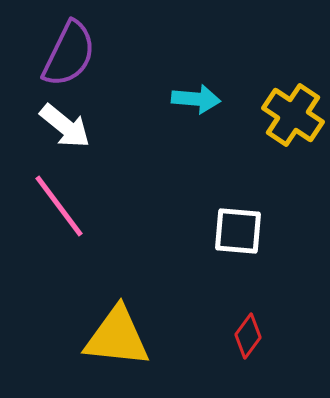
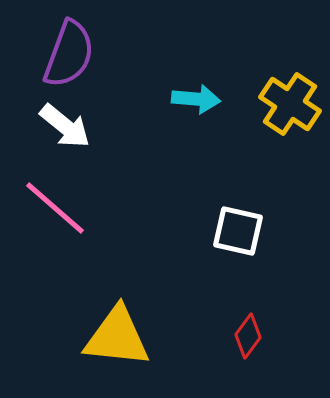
purple semicircle: rotated 6 degrees counterclockwise
yellow cross: moved 3 px left, 11 px up
pink line: moved 4 px left, 2 px down; rotated 12 degrees counterclockwise
white square: rotated 8 degrees clockwise
